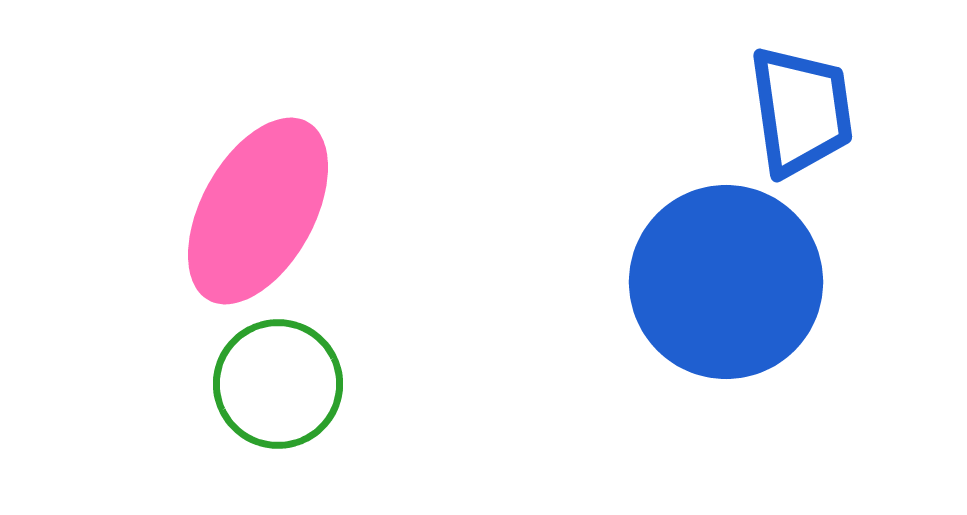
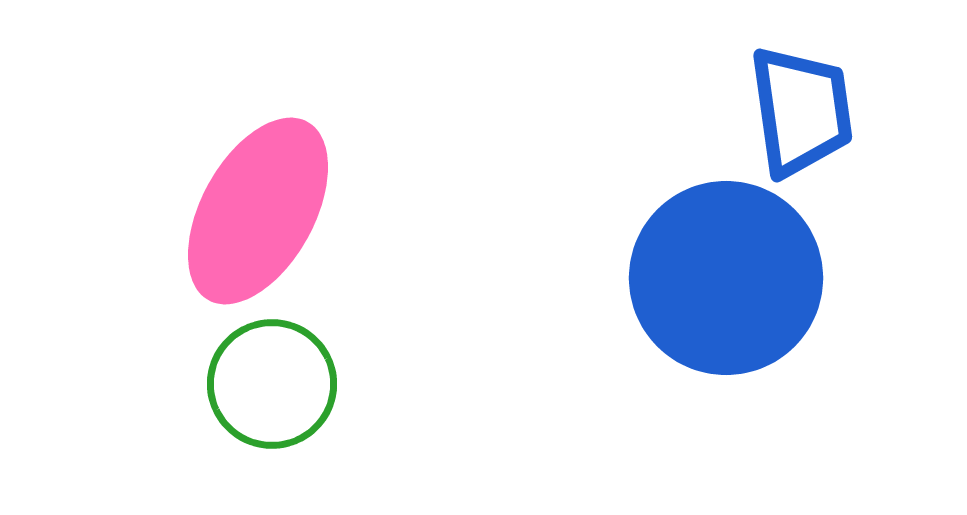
blue circle: moved 4 px up
green circle: moved 6 px left
